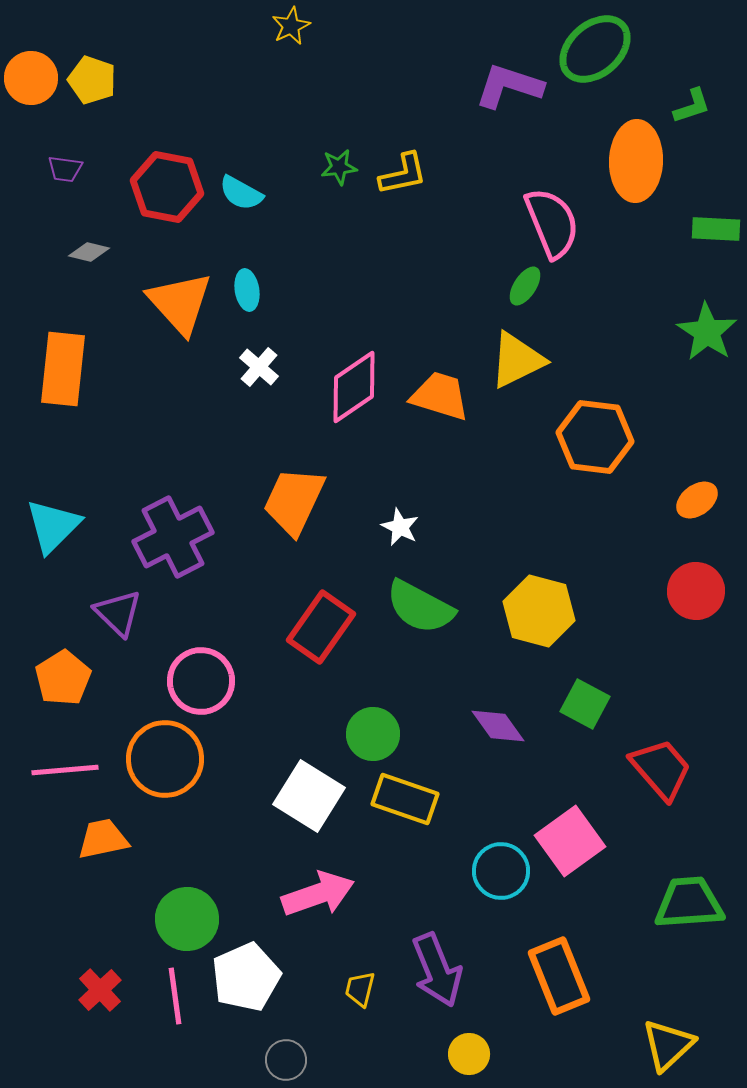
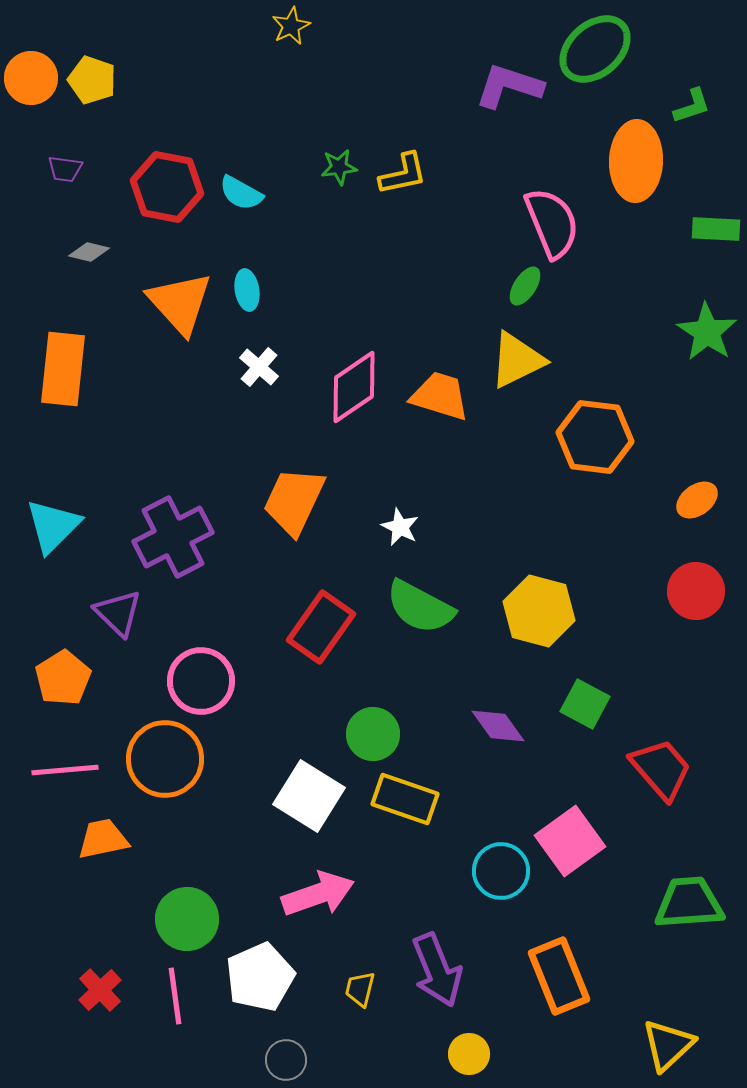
white pentagon at (246, 977): moved 14 px right
